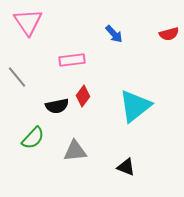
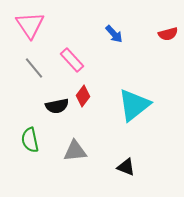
pink triangle: moved 2 px right, 3 px down
red semicircle: moved 1 px left
pink rectangle: rotated 55 degrees clockwise
gray line: moved 17 px right, 9 px up
cyan triangle: moved 1 px left, 1 px up
green semicircle: moved 3 px left, 2 px down; rotated 125 degrees clockwise
